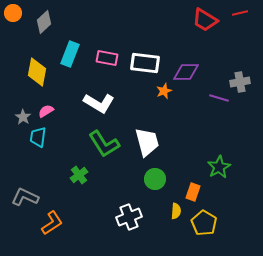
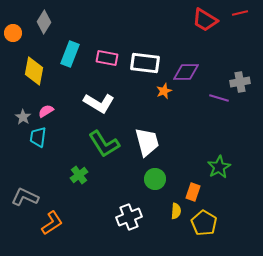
orange circle: moved 20 px down
gray diamond: rotated 15 degrees counterclockwise
yellow diamond: moved 3 px left, 1 px up
